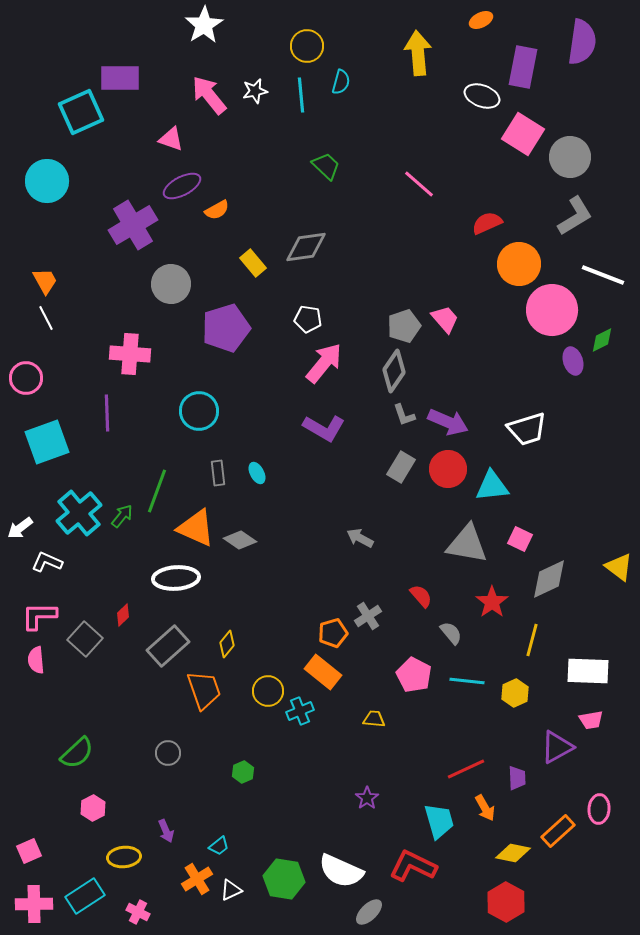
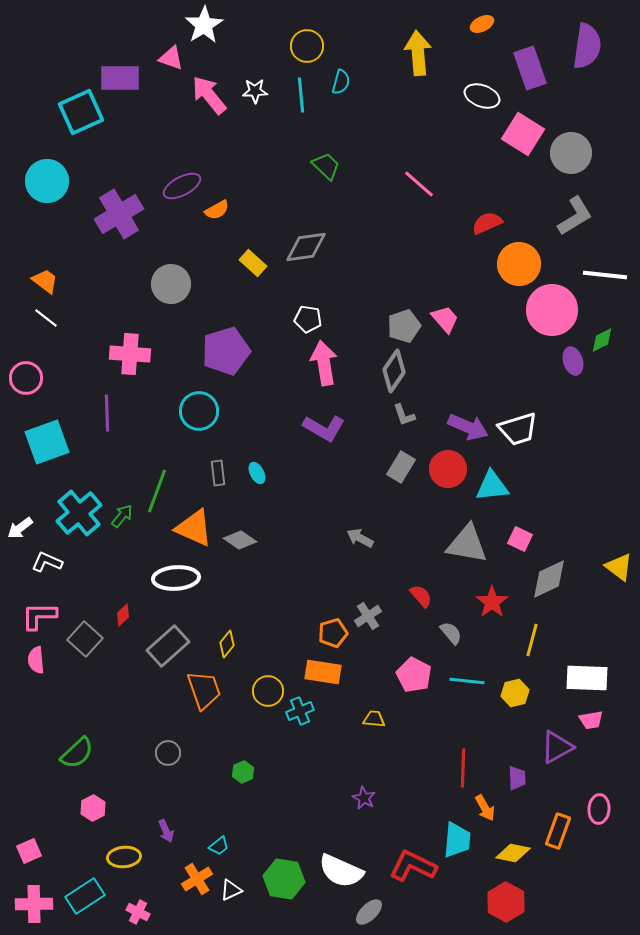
orange ellipse at (481, 20): moved 1 px right, 4 px down
purple semicircle at (582, 42): moved 5 px right, 4 px down
purple rectangle at (523, 67): moved 7 px right, 1 px down; rotated 30 degrees counterclockwise
white star at (255, 91): rotated 10 degrees clockwise
pink triangle at (171, 139): moved 81 px up
gray circle at (570, 157): moved 1 px right, 4 px up
purple cross at (133, 225): moved 14 px left, 11 px up
yellow rectangle at (253, 263): rotated 8 degrees counterclockwise
white line at (603, 275): moved 2 px right; rotated 15 degrees counterclockwise
orange trapezoid at (45, 281): rotated 24 degrees counterclockwise
white line at (46, 318): rotated 25 degrees counterclockwise
purple pentagon at (226, 328): moved 23 px down
pink arrow at (324, 363): rotated 48 degrees counterclockwise
purple arrow at (448, 422): moved 20 px right, 5 px down
white trapezoid at (527, 429): moved 9 px left
orange triangle at (196, 528): moved 2 px left
white rectangle at (588, 671): moved 1 px left, 7 px down
orange rectangle at (323, 672): rotated 30 degrees counterclockwise
yellow hexagon at (515, 693): rotated 12 degrees clockwise
red line at (466, 769): moved 3 px left, 1 px up; rotated 63 degrees counterclockwise
purple star at (367, 798): moved 3 px left; rotated 10 degrees counterclockwise
cyan trapezoid at (439, 821): moved 18 px right, 19 px down; rotated 21 degrees clockwise
orange rectangle at (558, 831): rotated 28 degrees counterclockwise
